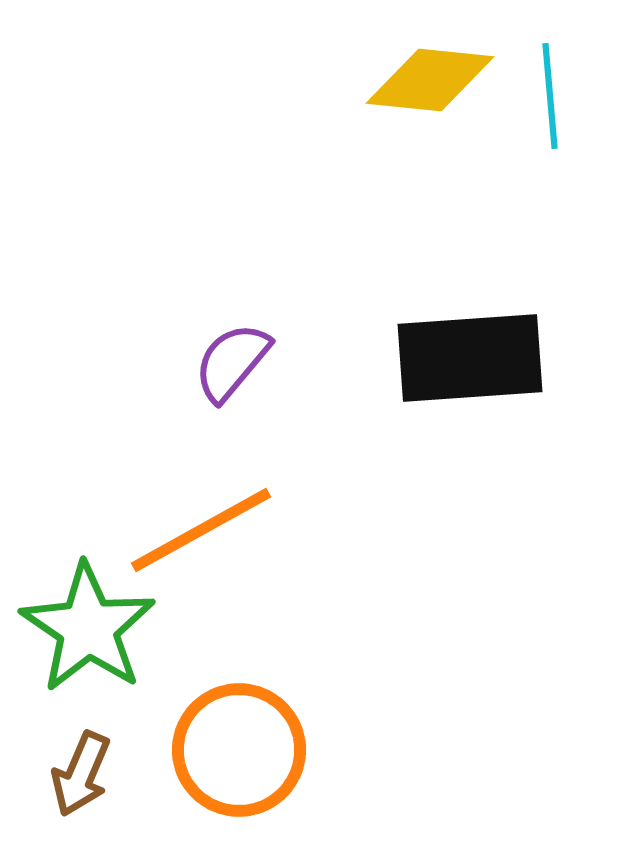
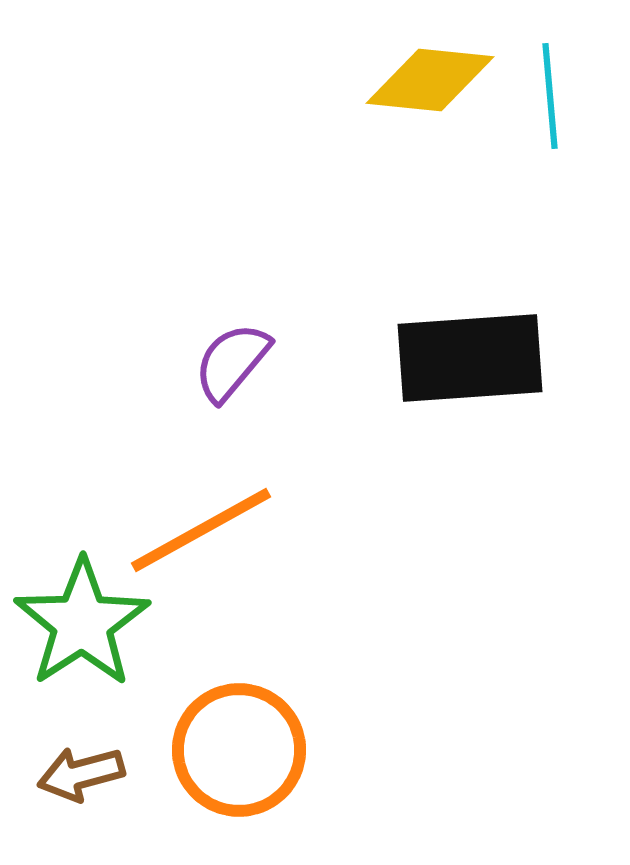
green star: moved 6 px left, 5 px up; rotated 5 degrees clockwise
brown arrow: rotated 52 degrees clockwise
